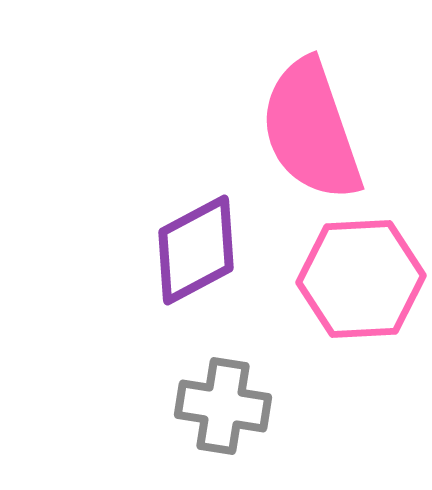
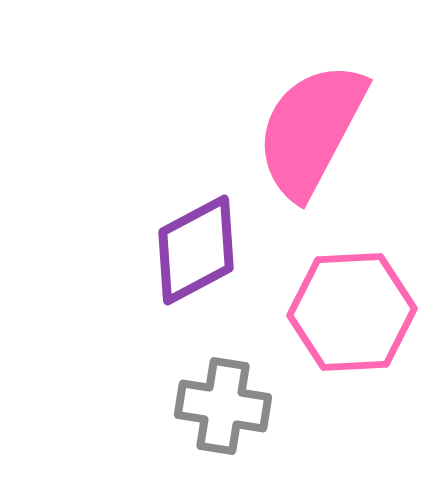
pink semicircle: rotated 47 degrees clockwise
pink hexagon: moved 9 px left, 33 px down
